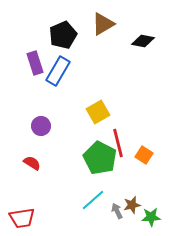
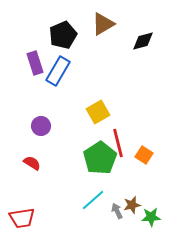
black diamond: rotated 25 degrees counterclockwise
green pentagon: rotated 12 degrees clockwise
